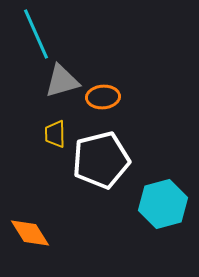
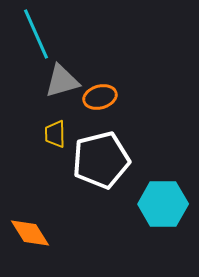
orange ellipse: moved 3 px left; rotated 12 degrees counterclockwise
cyan hexagon: rotated 15 degrees clockwise
